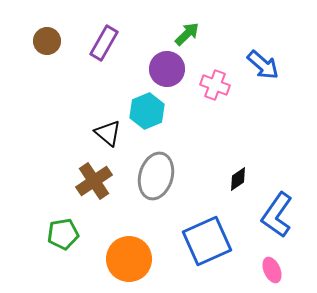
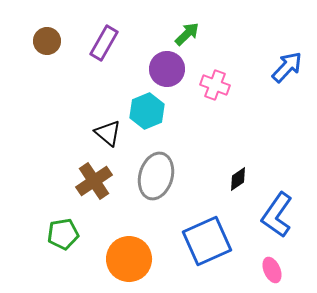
blue arrow: moved 24 px right, 2 px down; rotated 88 degrees counterclockwise
